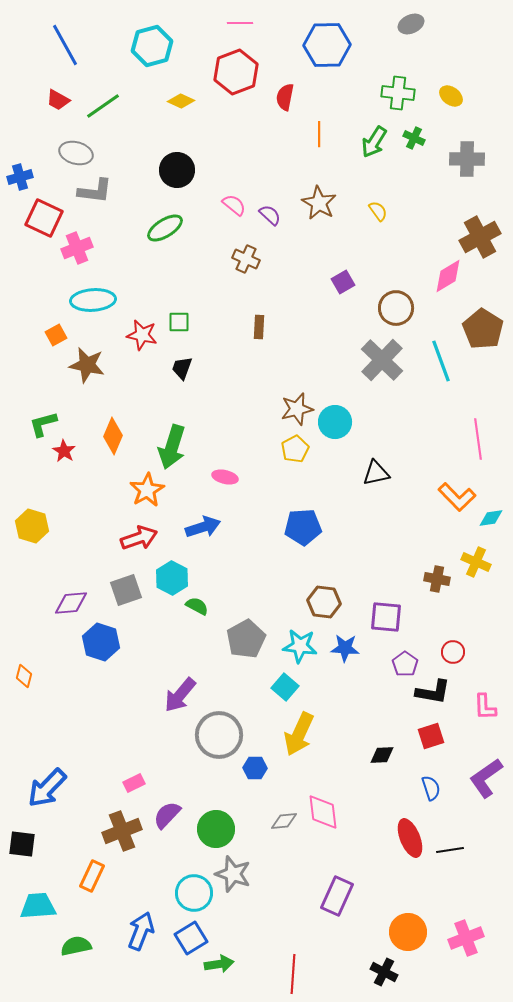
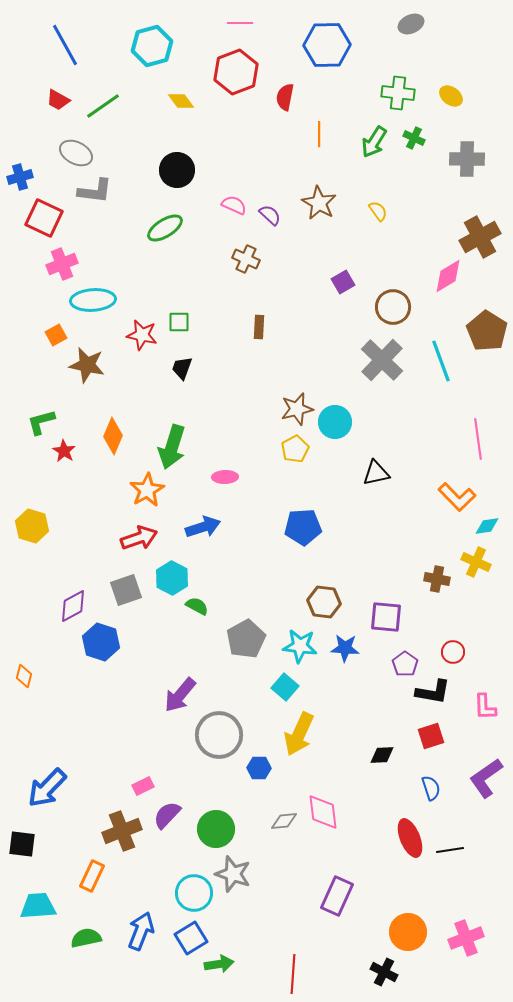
yellow diamond at (181, 101): rotated 28 degrees clockwise
gray ellipse at (76, 153): rotated 12 degrees clockwise
pink semicircle at (234, 205): rotated 15 degrees counterclockwise
pink cross at (77, 248): moved 15 px left, 16 px down
brown circle at (396, 308): moved 3 px left, 1 px up
brown pentagon at (483, 329): moved 4 px right, 2 px down
green L-shape at (43, 424): moved 2 px left, 2 px up
pink ellipse at (225, 477): rotated 15 degrees counterclockwise
cyan diamond at (491, 518): moved 4 px left, 8 px down
purple diamond at (71, 603): moved 2 px right, 3 px down; rotated 24 degrees counterclockwise
blue hexagon at (255, 768): moved 4 px right
pink rectangle at (134, 783): moved 9 px right, 3 px down
green semicircle at (76, 946): moved 10 px right, 8 px up
